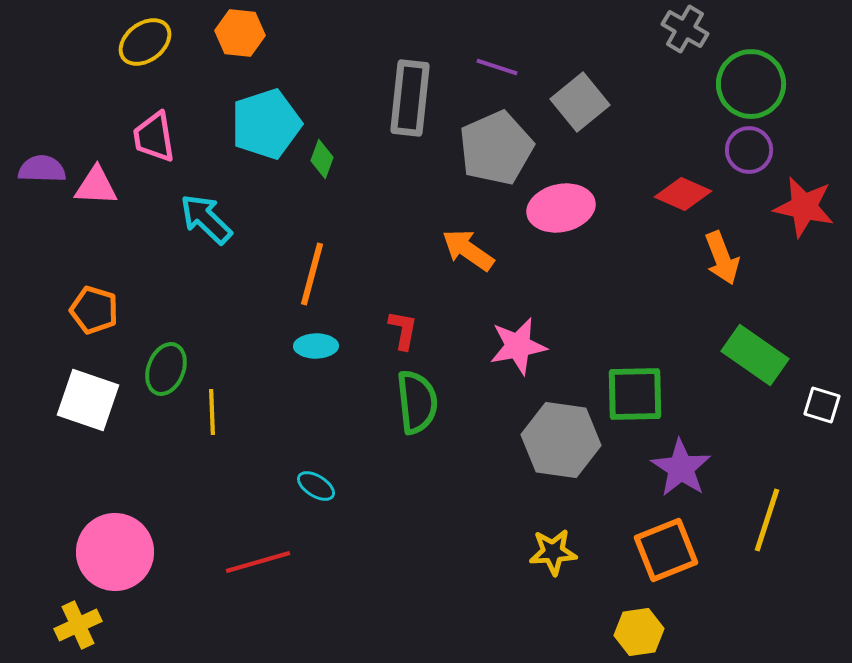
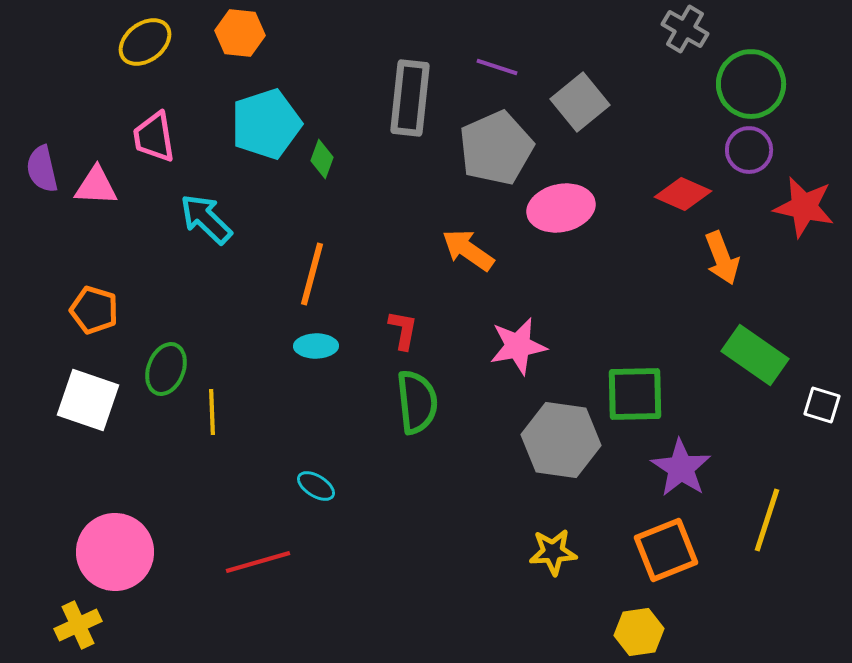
purple semicircle at (42, 169): rotated 105 degrees counterclockwise
